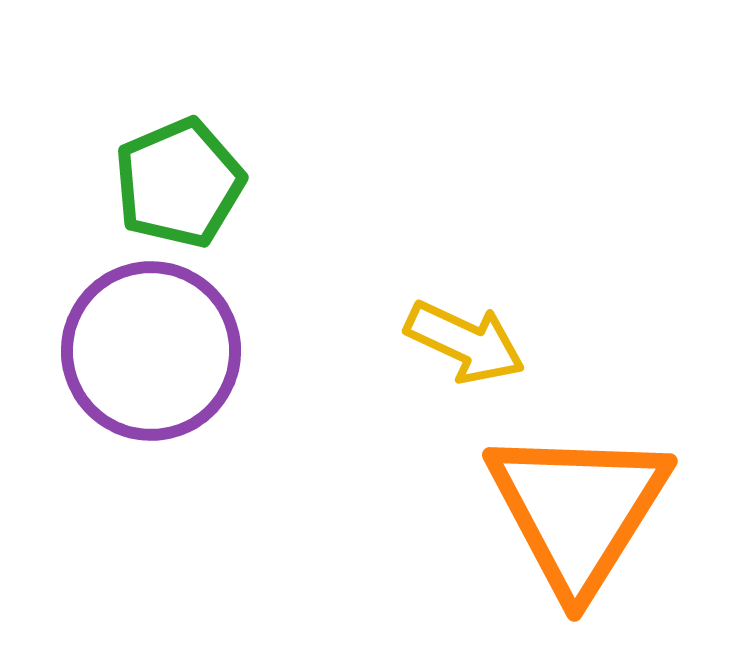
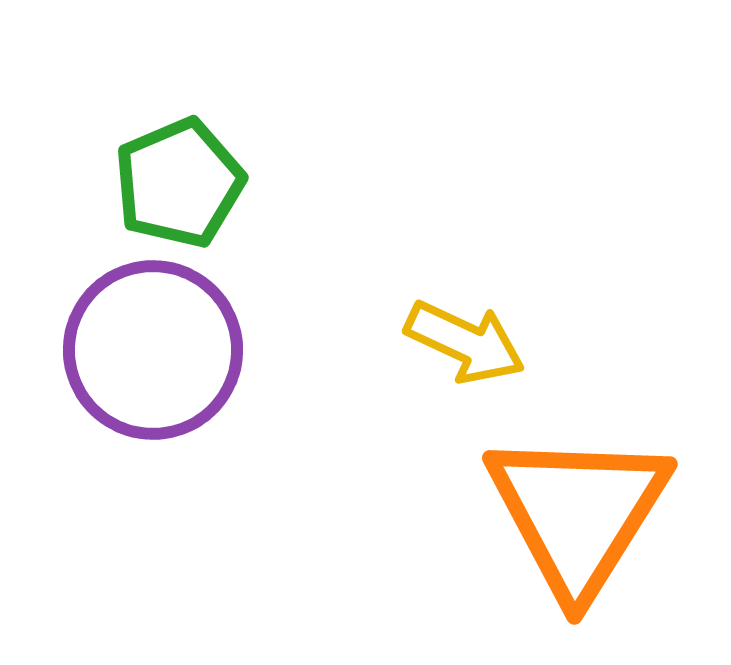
purple circle: moved 2 px right, 1 px up
orange triangle: moved 3 px down
